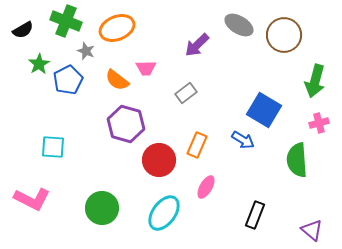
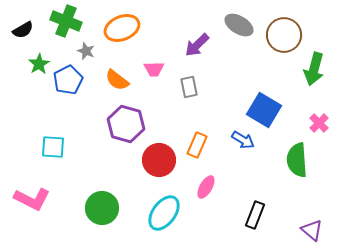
orange ellipse: moved 5 px right
pink trapezoid: moved 8 px right, 1 px down
green arrow: moved 1 px left, 12 px up
gray rectangle: moved 3 px right, 6 px up; rotated 65 degrees counterclockwise
pink cross: rotated 30 degrees counterclockwise
